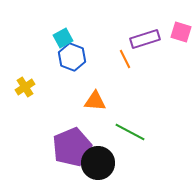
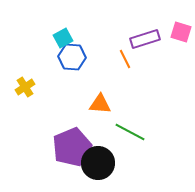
blue hexagon: rotated 16 degrees counterclockwise
orange triangle: moved 5 px right, 3 px down
